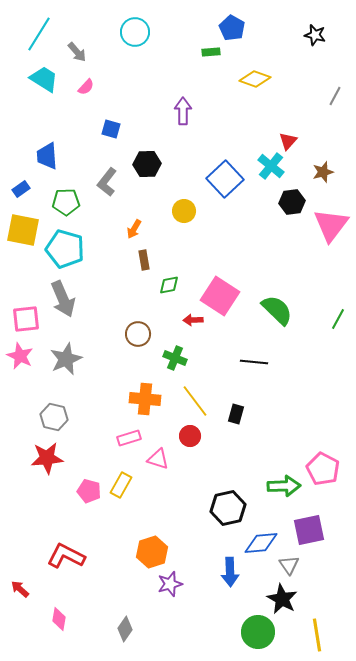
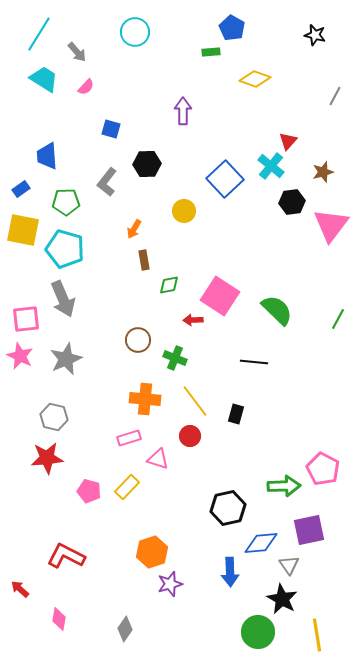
brown circle at (138, 334): moved 6 px down
yellow rectangle at (121, 485): moved 6 px right, 2 px down; rotated 15 degrees clockwise
